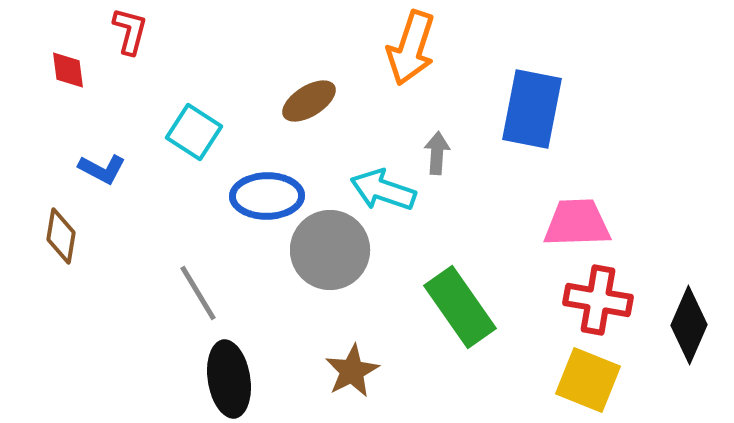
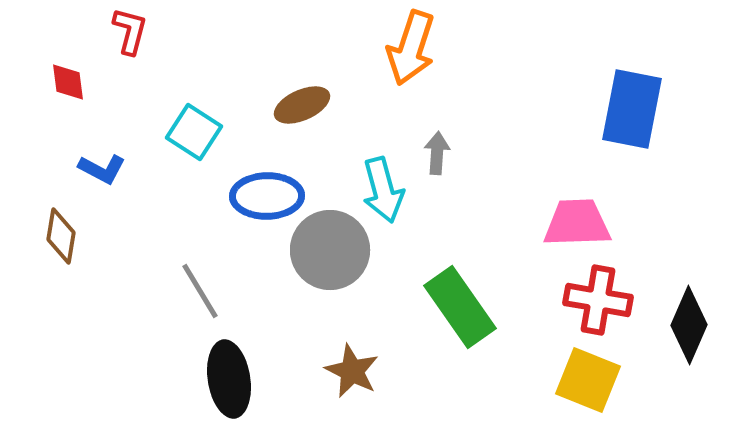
red diamond: moved 12 px down
brown ellipse: moved 7 px left, 4 px down; rotated 8 degrees clockwise
blue rectangle: moved 100 px right
cyan arrow: rotated 124 degrees counterclockwise
gray line: moved 2 px right, 2 px up
brown star: rotated 18 degrees counterclockwise
